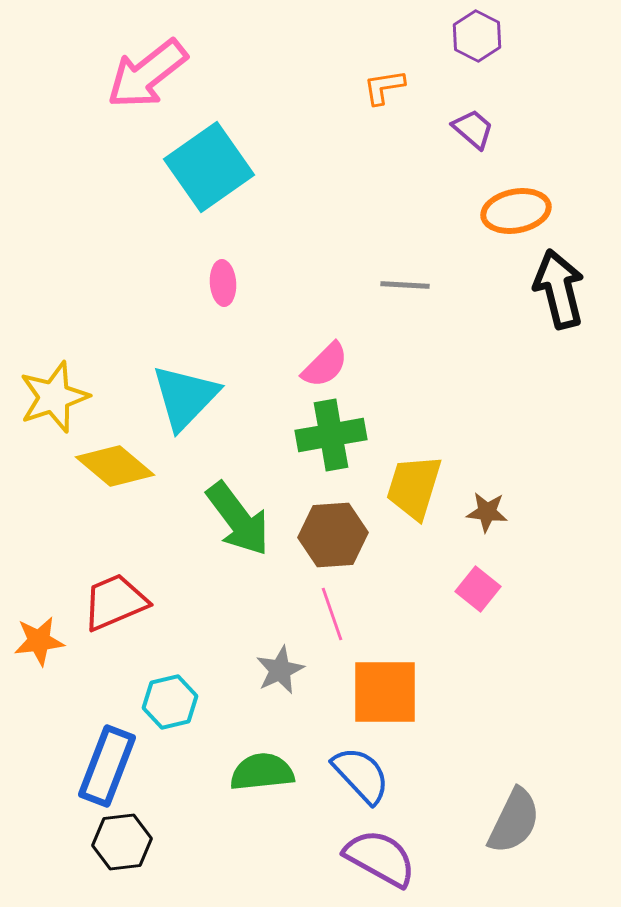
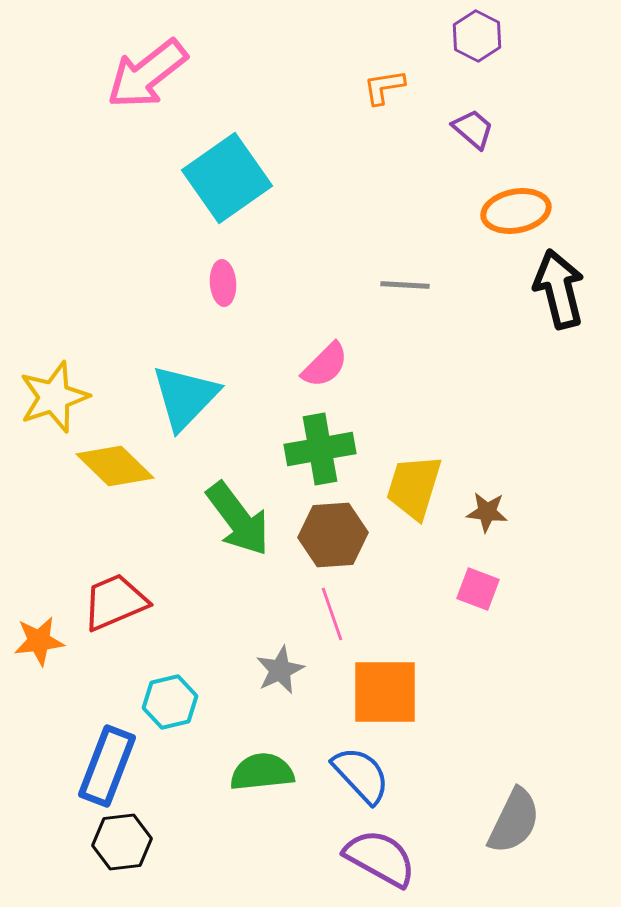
cyan square: moved 18 px right, 11 px down
green cross: moved 11 px left, 14 px down
yellow diamond: rotated 4 degrees clockwise
pink square: rotated 18 degrees counterclockwise
